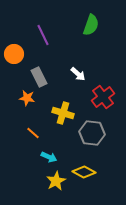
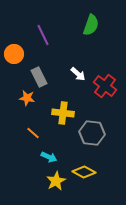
red cross: moved 2 px right, 11 px up; rotated 15 degrees counterclockwise
yellow cross: rotated 10 degrees counterclockwise
